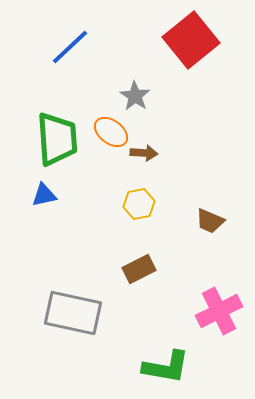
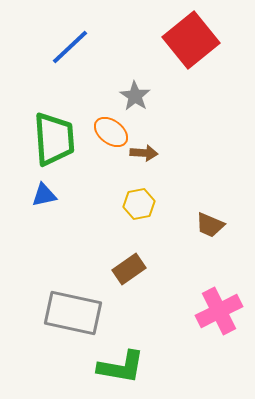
green trapezoid: moved 3 px left
brown trapezoid: moved 4 px down
brown rectangle: moved 10 px left; rotated 8 degrees counterclockwise
green L-shape: moved 45 px left
